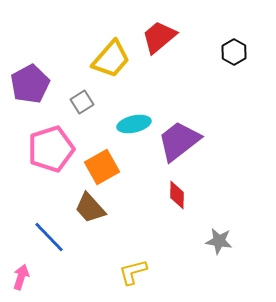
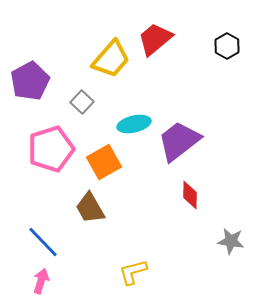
red trapezoid: moved 4 px left, 2 px down
black hexagon: moved 7 px left, 6 px up
purple pentagon: moved 3 px up
gray square: rotated 15 degrees counterclockwise
orange square: moved 2 px right, 5 px up
red diamond: moved 13 px right
brown trapezoid: rotated 12 degrees clockwise
blue line: moved 6 px left, 5 px down
gray star: moved 12 px right
pink arrow: moved 20 px right, 4 px down
